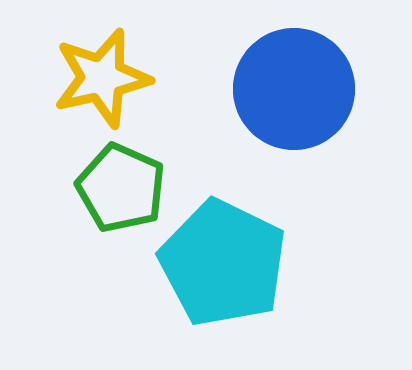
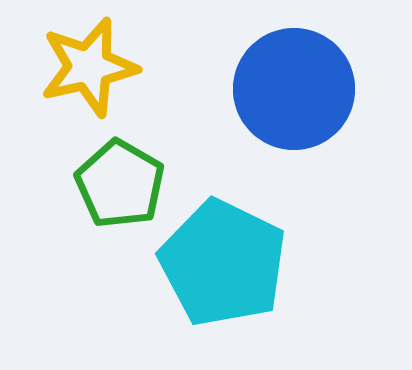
yellow star: moved 13 px left, 11 px up
green pentagon: moved 1 px left, 4 px up; rotated 6 degrees clockwise
